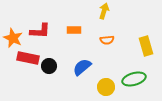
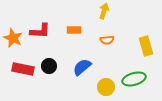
red rectangle: moved 5 px left, 11 px down
